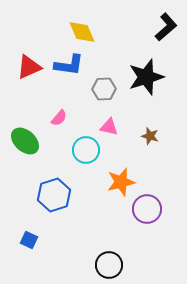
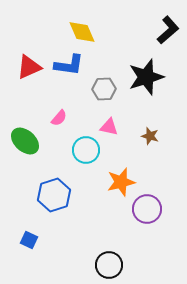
black L-shape: moved 2 px right, 3 px down
